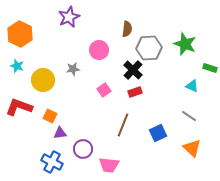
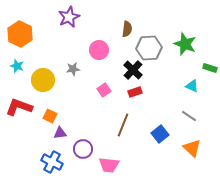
blue square: moved 2 px right, 1 px down; rotated 12 degrees counterclockwise
